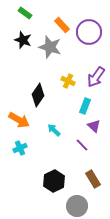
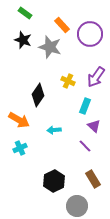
purple circle: moved 1 px right, 2 px down
cyan arrow: rotated 48 degrees counterclockwise
purple line: moved 3 px right, 1 px down
